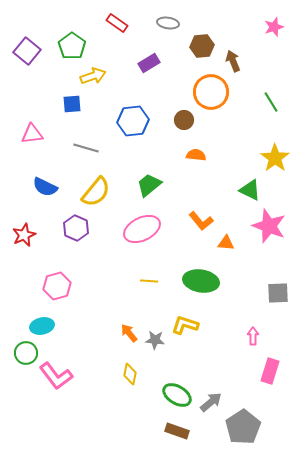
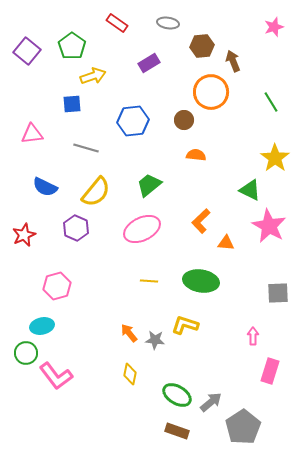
orange L-shape at (201, 221): rotated 85 degrees clockwise
pink star at (269, 226): rotated 8 degrees clockwise
